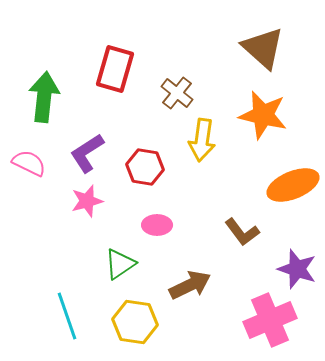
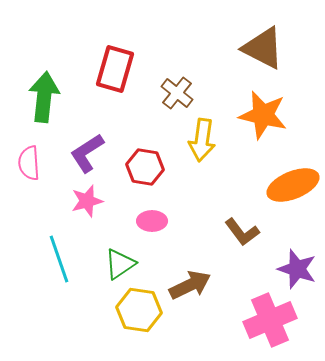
brown triangle: rotated 15 degrees counterclockwise
pink semicircle: rotated 120 degrees counterclockwise
pink ellipse: moved 5 px left, 4 px up
cyan line: moved 8 px left, 57 px up
yellow hexagon: moved 4 px right, 12 px up
